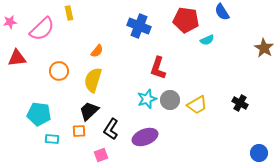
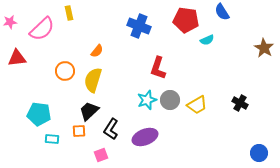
orange circle: moved 6 px right
cyan star: moved 1 px down
